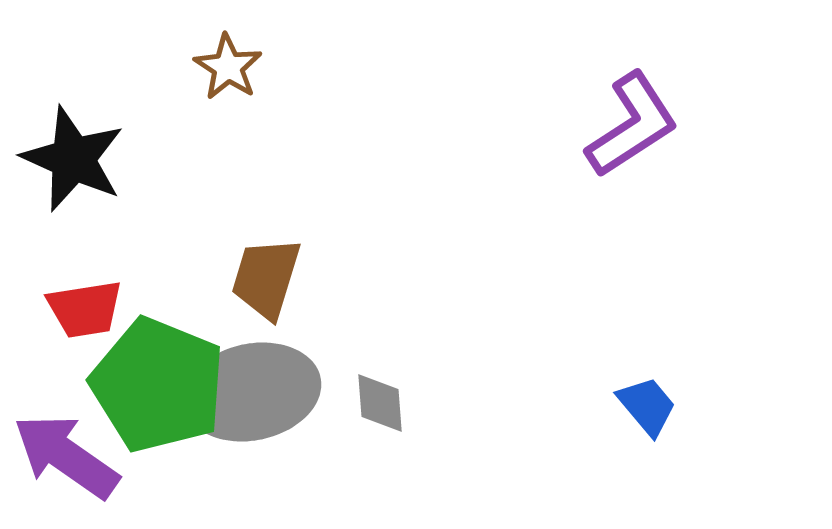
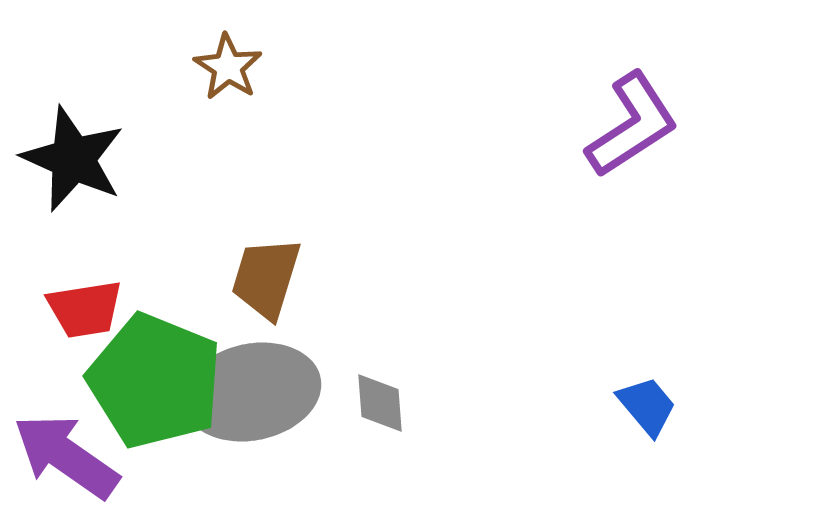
green pentagon: moved 3 px left, 4 px up
